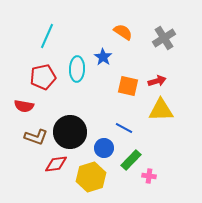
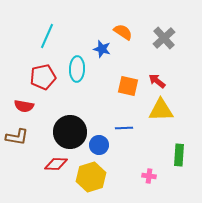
gray cross: rotated 10 degrees counterclockwise
blue star: moved 1 px left, 8 px up; rotated 18 degrees counterclockwise
red arrow: rotated 126 degrees counterclockwise
blue line: rotated 30 degrees counterclockwise
brown L-shape: moved 19 px left; rotated 10 degrees counterclockwise
blue circle: moved 5 px left, 3 px up
green rectangle: moved 48 px right, 5 px up; rotated 40 degrees counterclockwise
red diamond: rotated 10 degrees clockwise
